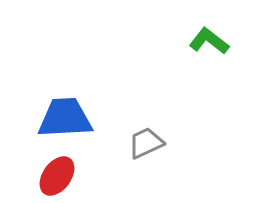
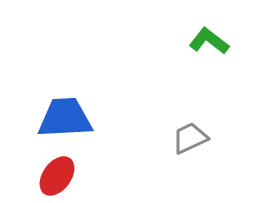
gray trapezoid: moved 44 px right, 5 px up
